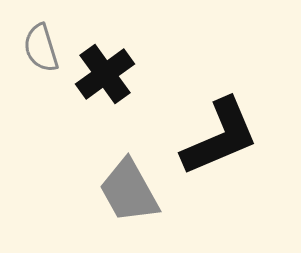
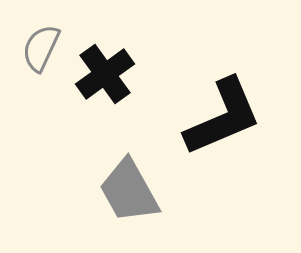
gray semicircle: rotated 42 degrees clockwise
black L-shape: moved 3 px right, 20 px up
